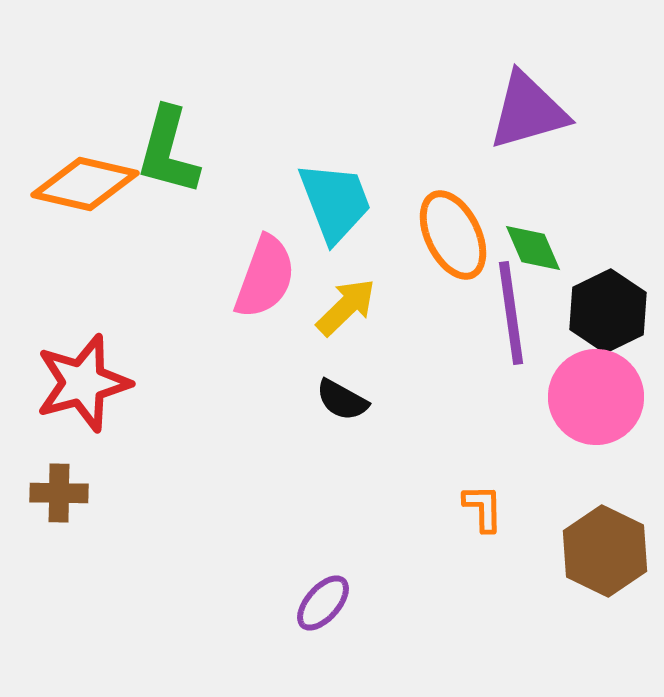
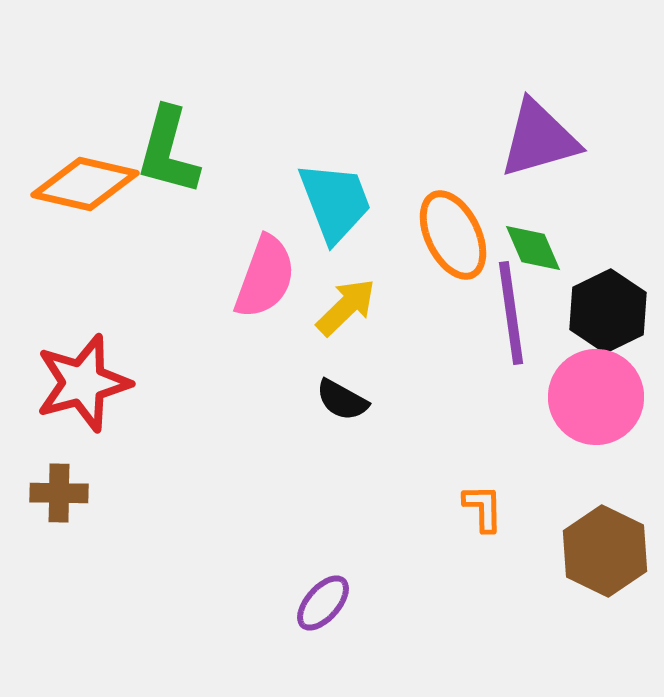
purple triangle: moved 11 px right, 28 px down
